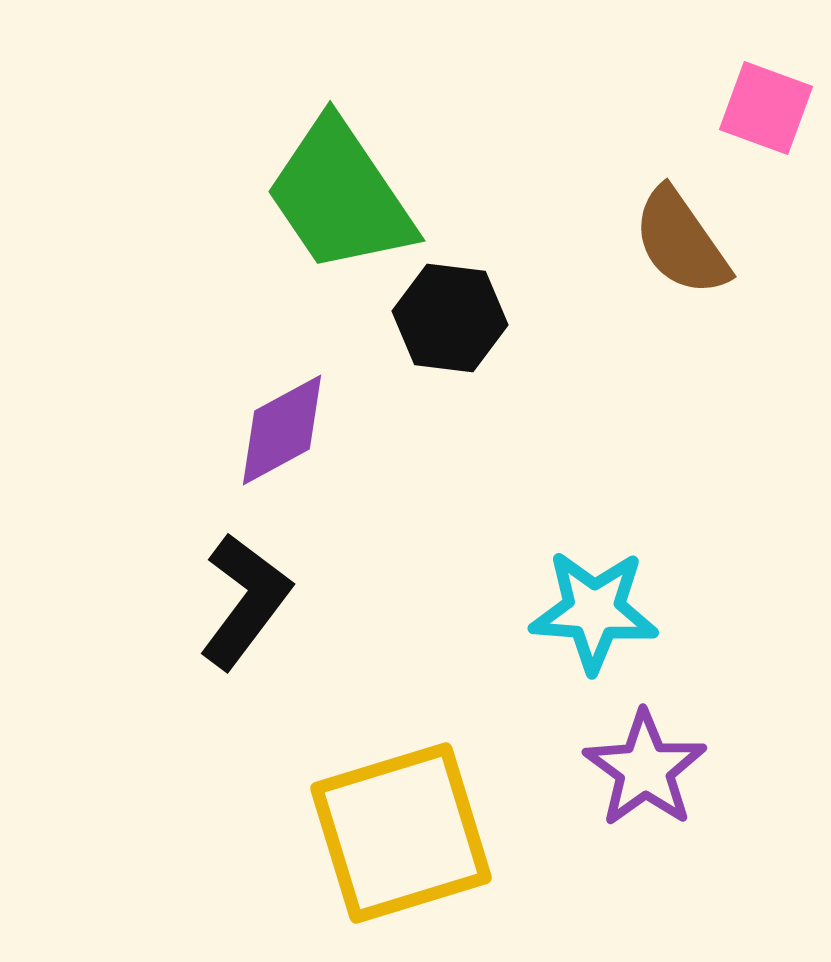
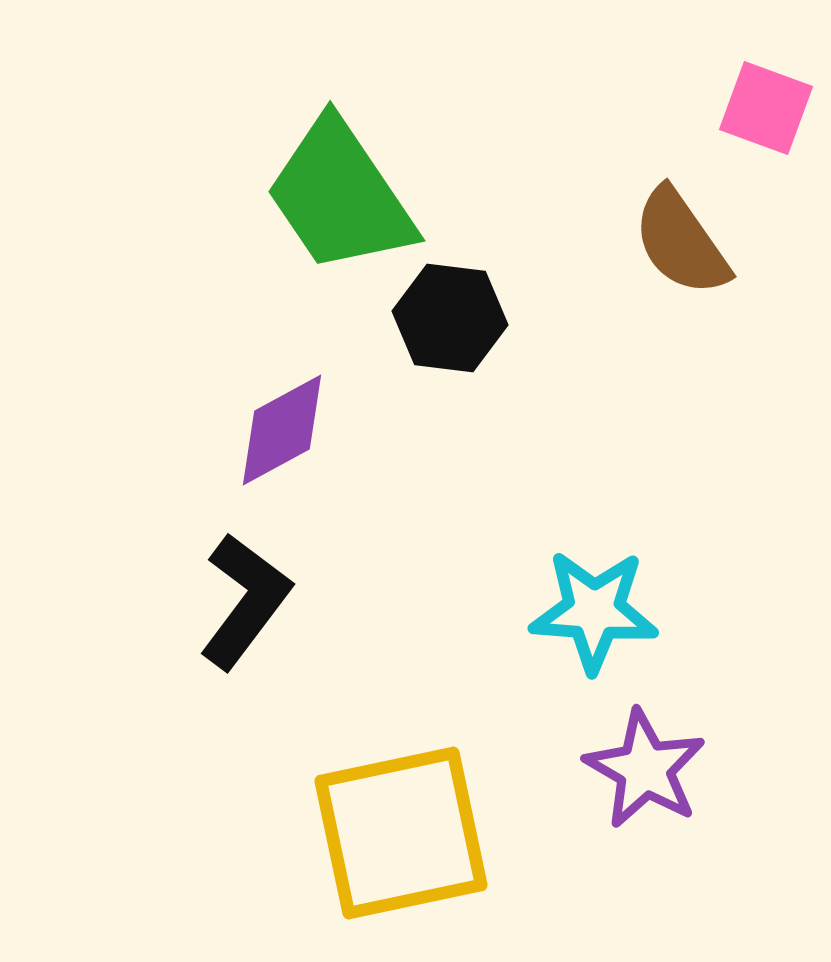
purple star: rotated 6 degrees counterclockwise
yellow square: rotated 5 degrees clockwise
